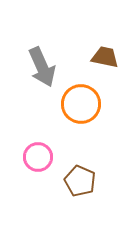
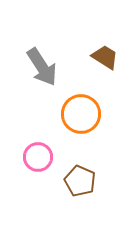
brown trapezoid: rotated 20 degrees clockwise
gray arrow: rotated 9 degrees counterclockwise
orange circle: moved 10 px down
